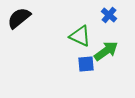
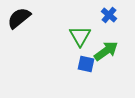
green triangle: rotated 35 degrees clockwise
blue square: rotated 18 degrees clockwise
